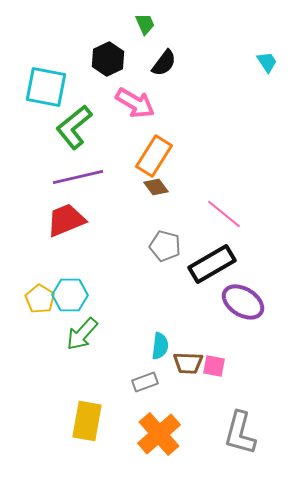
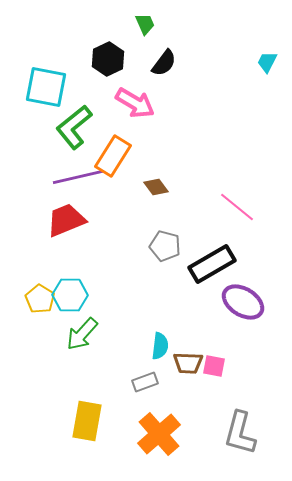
cyan trapezoid: rotated 120 degrees counterclockwise
orange rectangle: moved 41 px left
pink line: moved 13 px right, 7 px up
